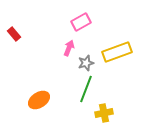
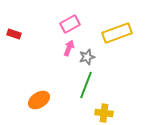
pink rectangle: moved 11 px left, 2 px down
red rectangle: rotated 32 degrees counterclockwise
yellow rectangle: moved 19 px up
gray star: moved 1 px right, 6 px up
green line: moved 4 px up
yellow cross: rotated 18 degrees clockwise
